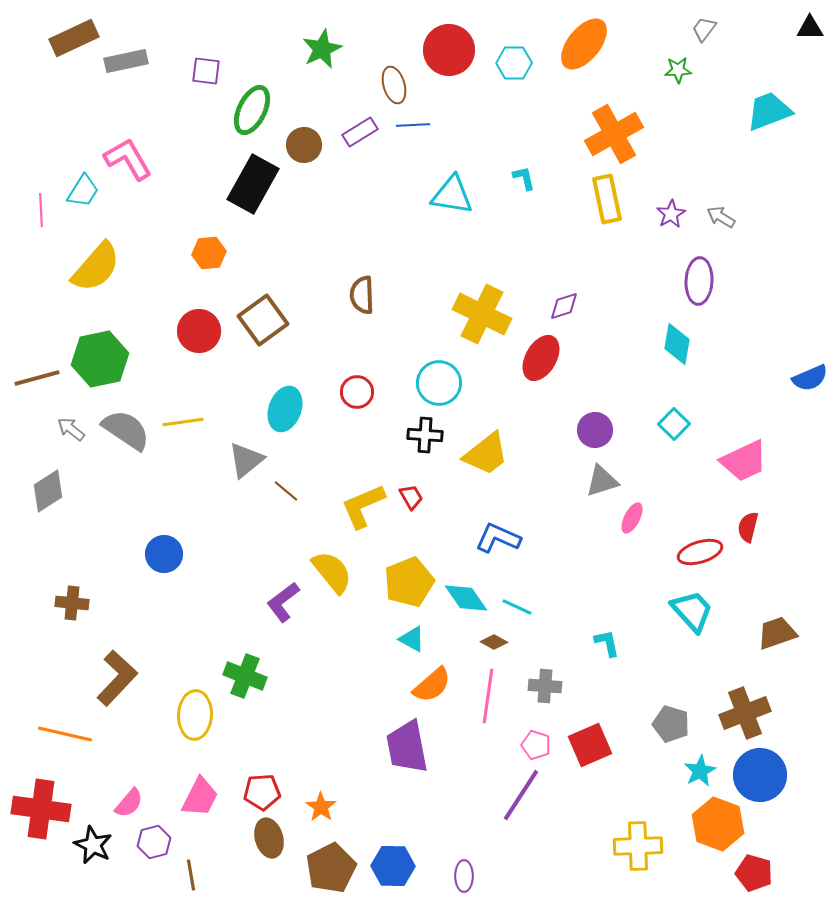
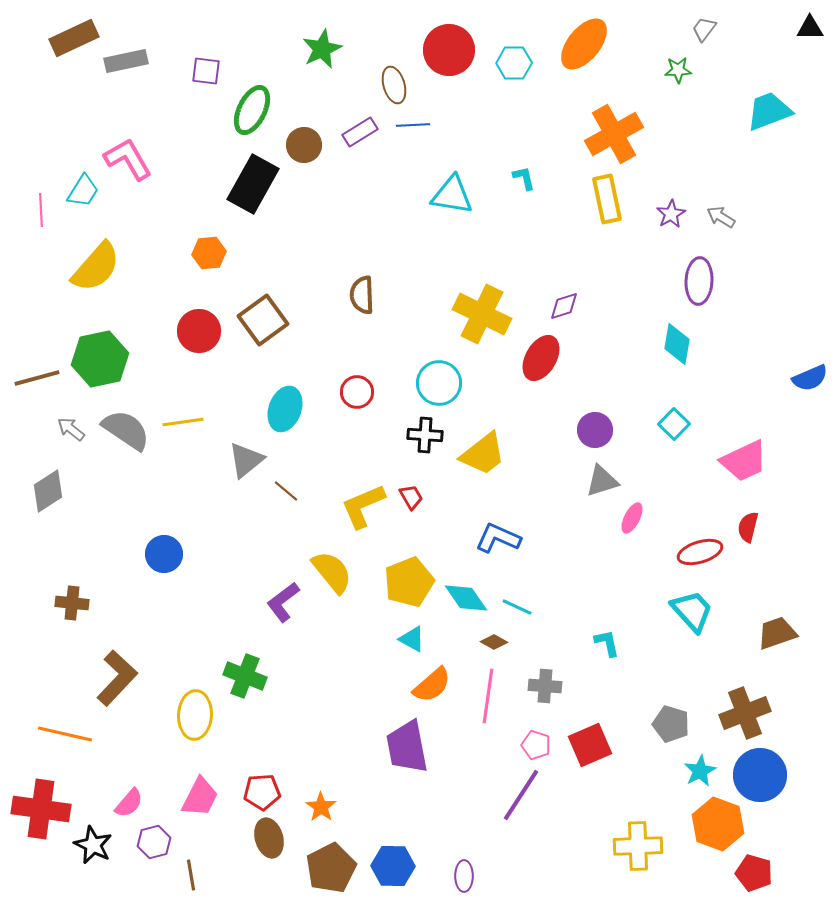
yellow trapezoid at (486, 454): moved 3 px left
